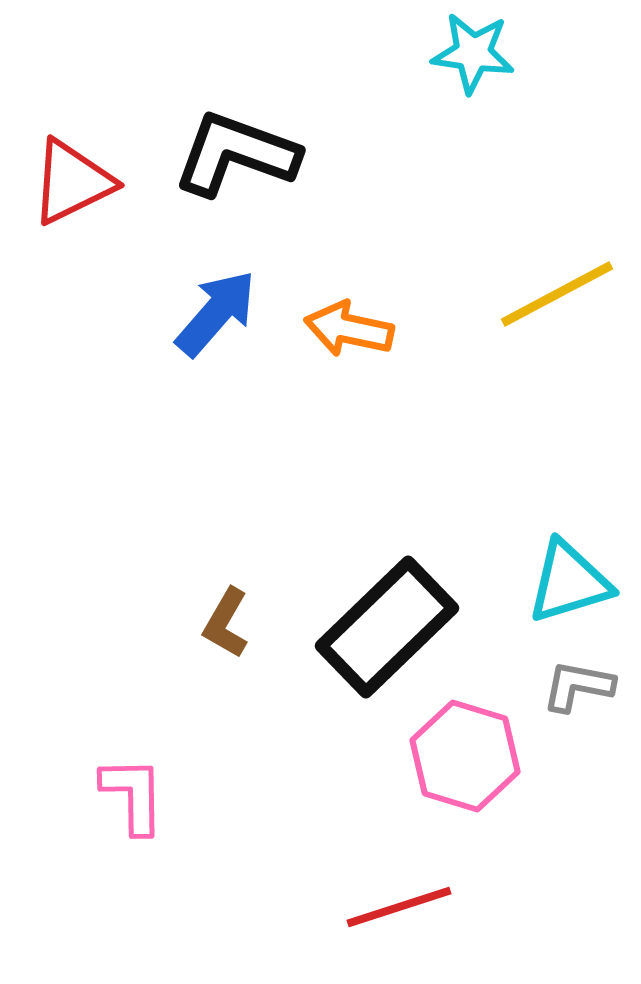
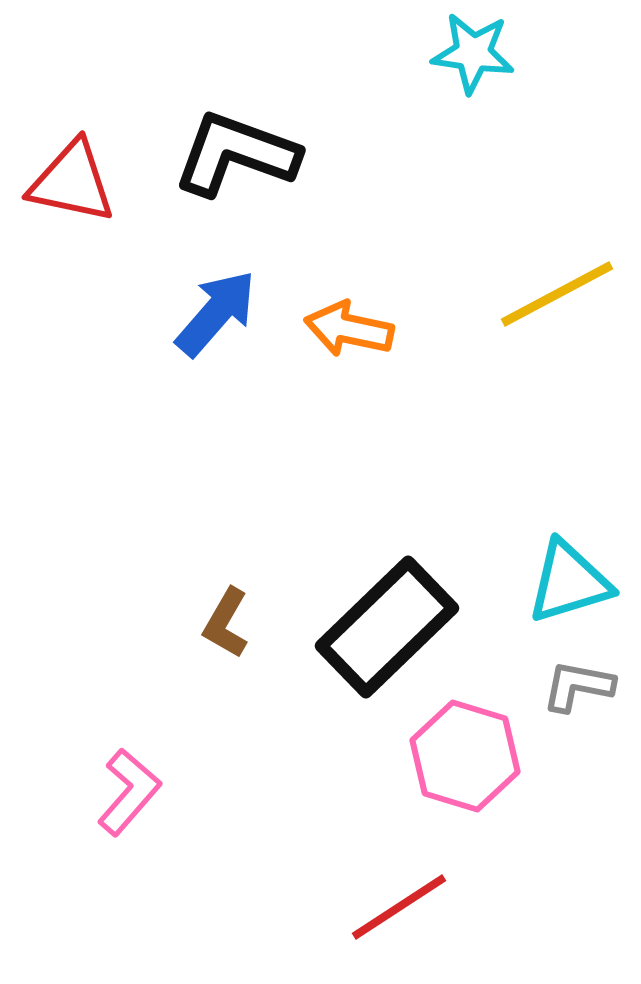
red triangle: rotated 38 degrees clockwise
pink L-shape: moved 4 px left, 3 px up; rotated 42 degrees clockwise
red line: rotated 15 degrees counterclockwise
